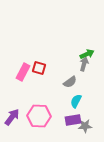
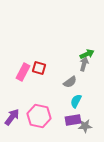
pink hexagon: rotated 10 degrees clockwise
